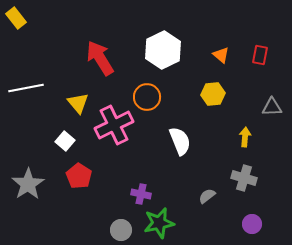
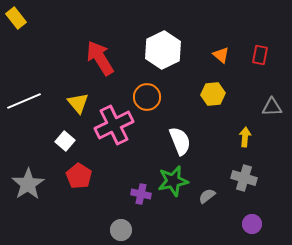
white line: moved 2 px left, 13 px down; rotated 12 degrees counterclockwise
green star: moved 14 px right, 42 px up
